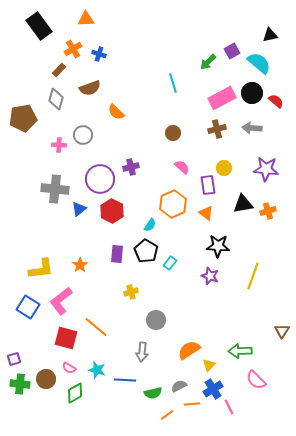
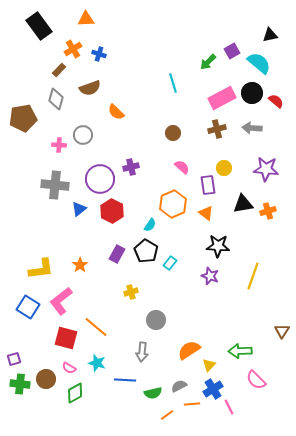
gray cross at (55, 189): moved 4 px up
purple rectangle at (117, 254): rotated 24 degrees clockwise
cyan star at (97, 370): moved 7 px up
